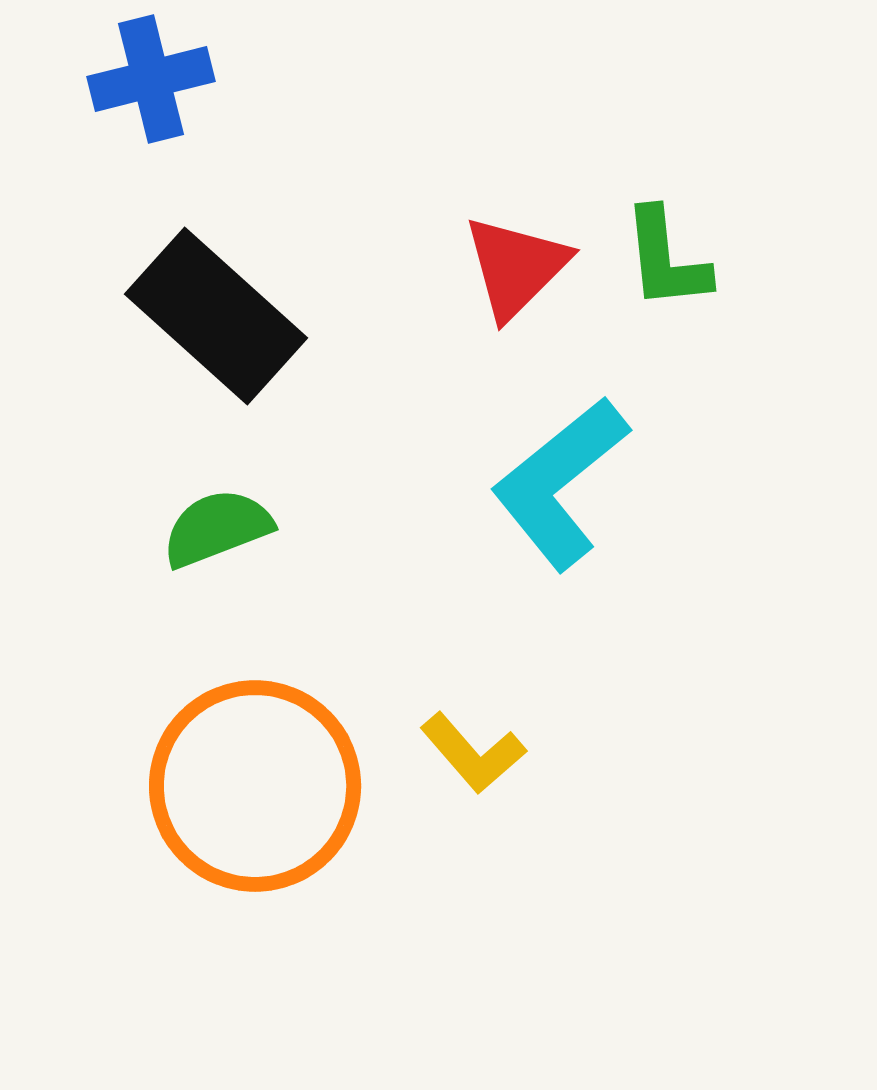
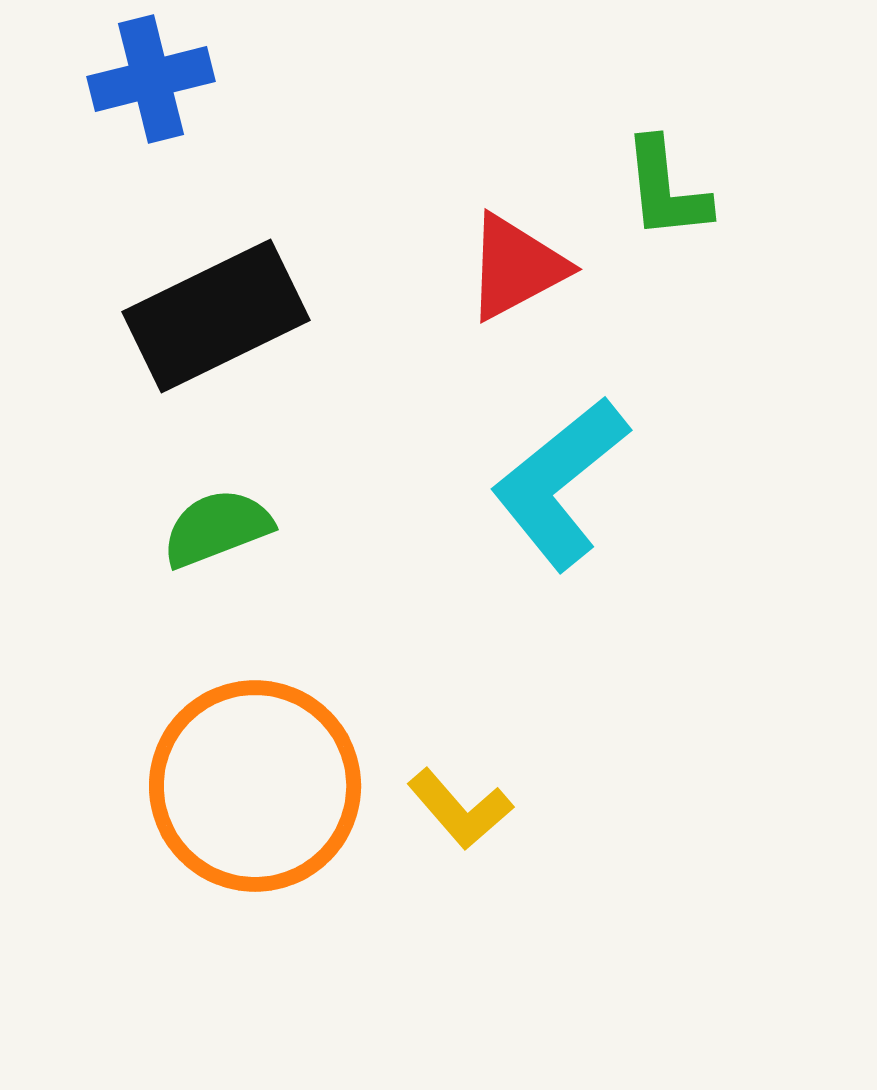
green L-shape: moved 70 px up
red triangle: rotated 17 degrees clockwise
black rectangle: rotated 68 degrees counterclockwise
yellow L-shape: moved 13 px left, 56 px down
